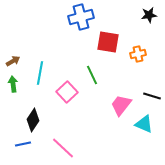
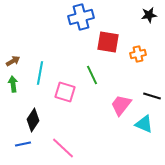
pink square: moved 2 px left; rotated 30 degrees counterclockwise
